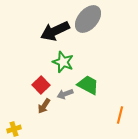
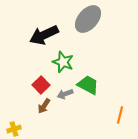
black arrow: moved 11 px left, 4 px down
